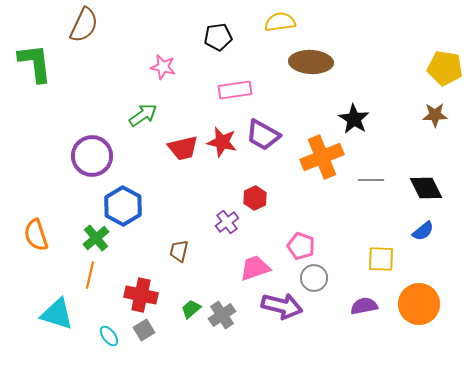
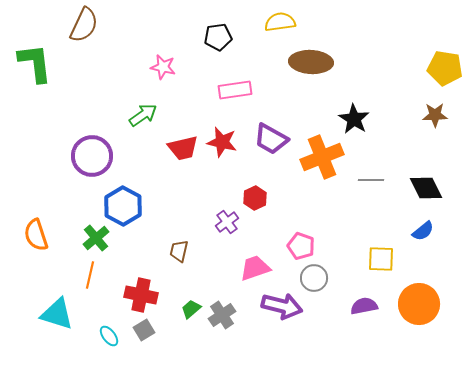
purple trapezoid: moved 8 px right, 4 px down
